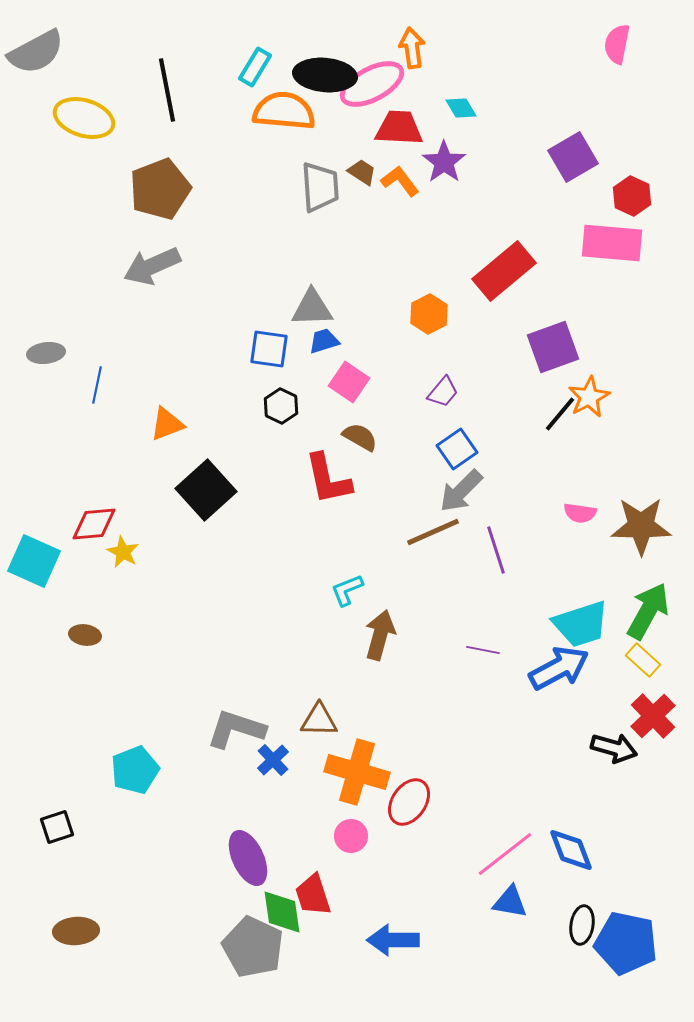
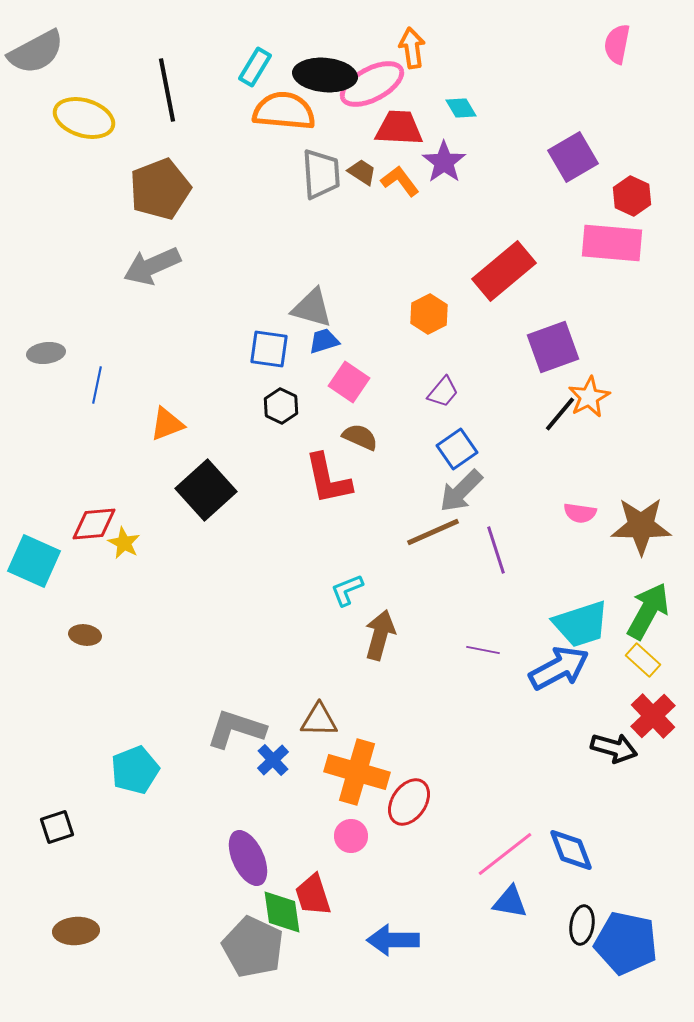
gray trapezoid at (320, 187): moved 1 px right, 13 px up
gray triangle at (312, 308): rotated 18 degrees clockwise
brown semicircle at (360, 437): rotated 6 degrees counterclockwise
yellow star at (123, 552): moved 1 px right, 9 px up
